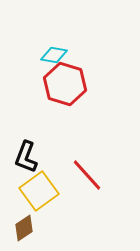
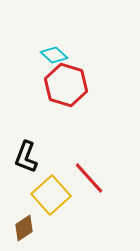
cyan diamond: rotated 32 degrees clockwise
red hexagon: moved 1 px right, 1 px down
red line: moved 2 px right, 3 px down
yellow square: moved 12 px right, 4 px down; rotated 6 degrees counterclockwise
